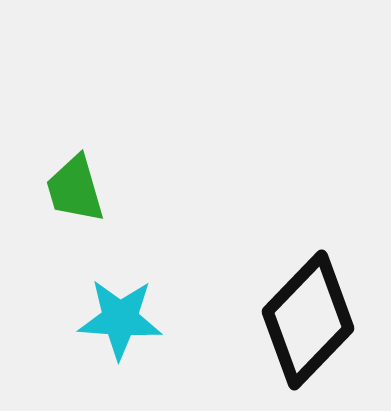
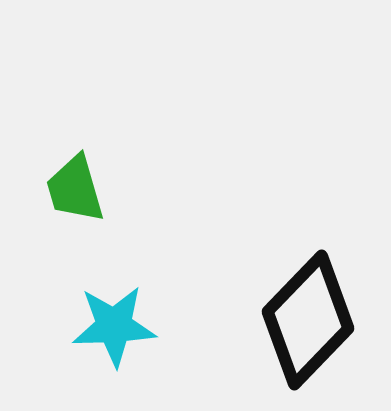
cyan star: moved 6 px left, 7 px down; rotated 6 degrees counterclockwise
